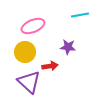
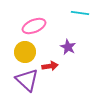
cyan line: moved 2 px up; rotated 18 degrees clockwise
pink ellipse: moved 1 px right
purple star: rotated 21 degrees clockwise
purple triangle: moved 2 px left, 2 px up
